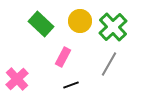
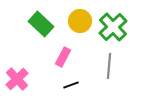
gray line: moved 2 px down; rotated 25 degrees counterclockwise
